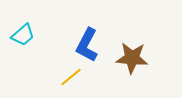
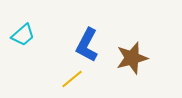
brown star: rotated 20 degrees counterclockwise
yellow line: moved 1 px right, 2 px down
